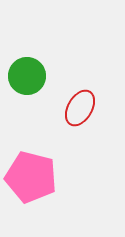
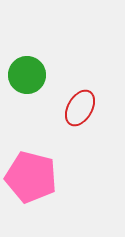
green circle: moved 1 px up
